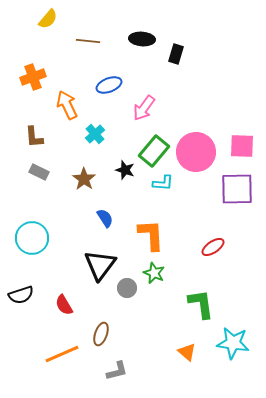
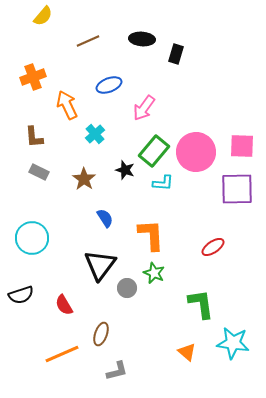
yellow semicircle: moved 5 px left, 3 px up
brown line: rotated 30 degrees counterclockwise
